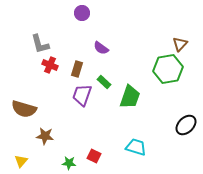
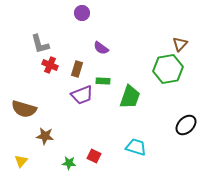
green rectangle: moved 1 px left, 1 px up; rotated 40 degrees counterclockwise
purple trapezoid: rotated 130 degrees counterclockwise
